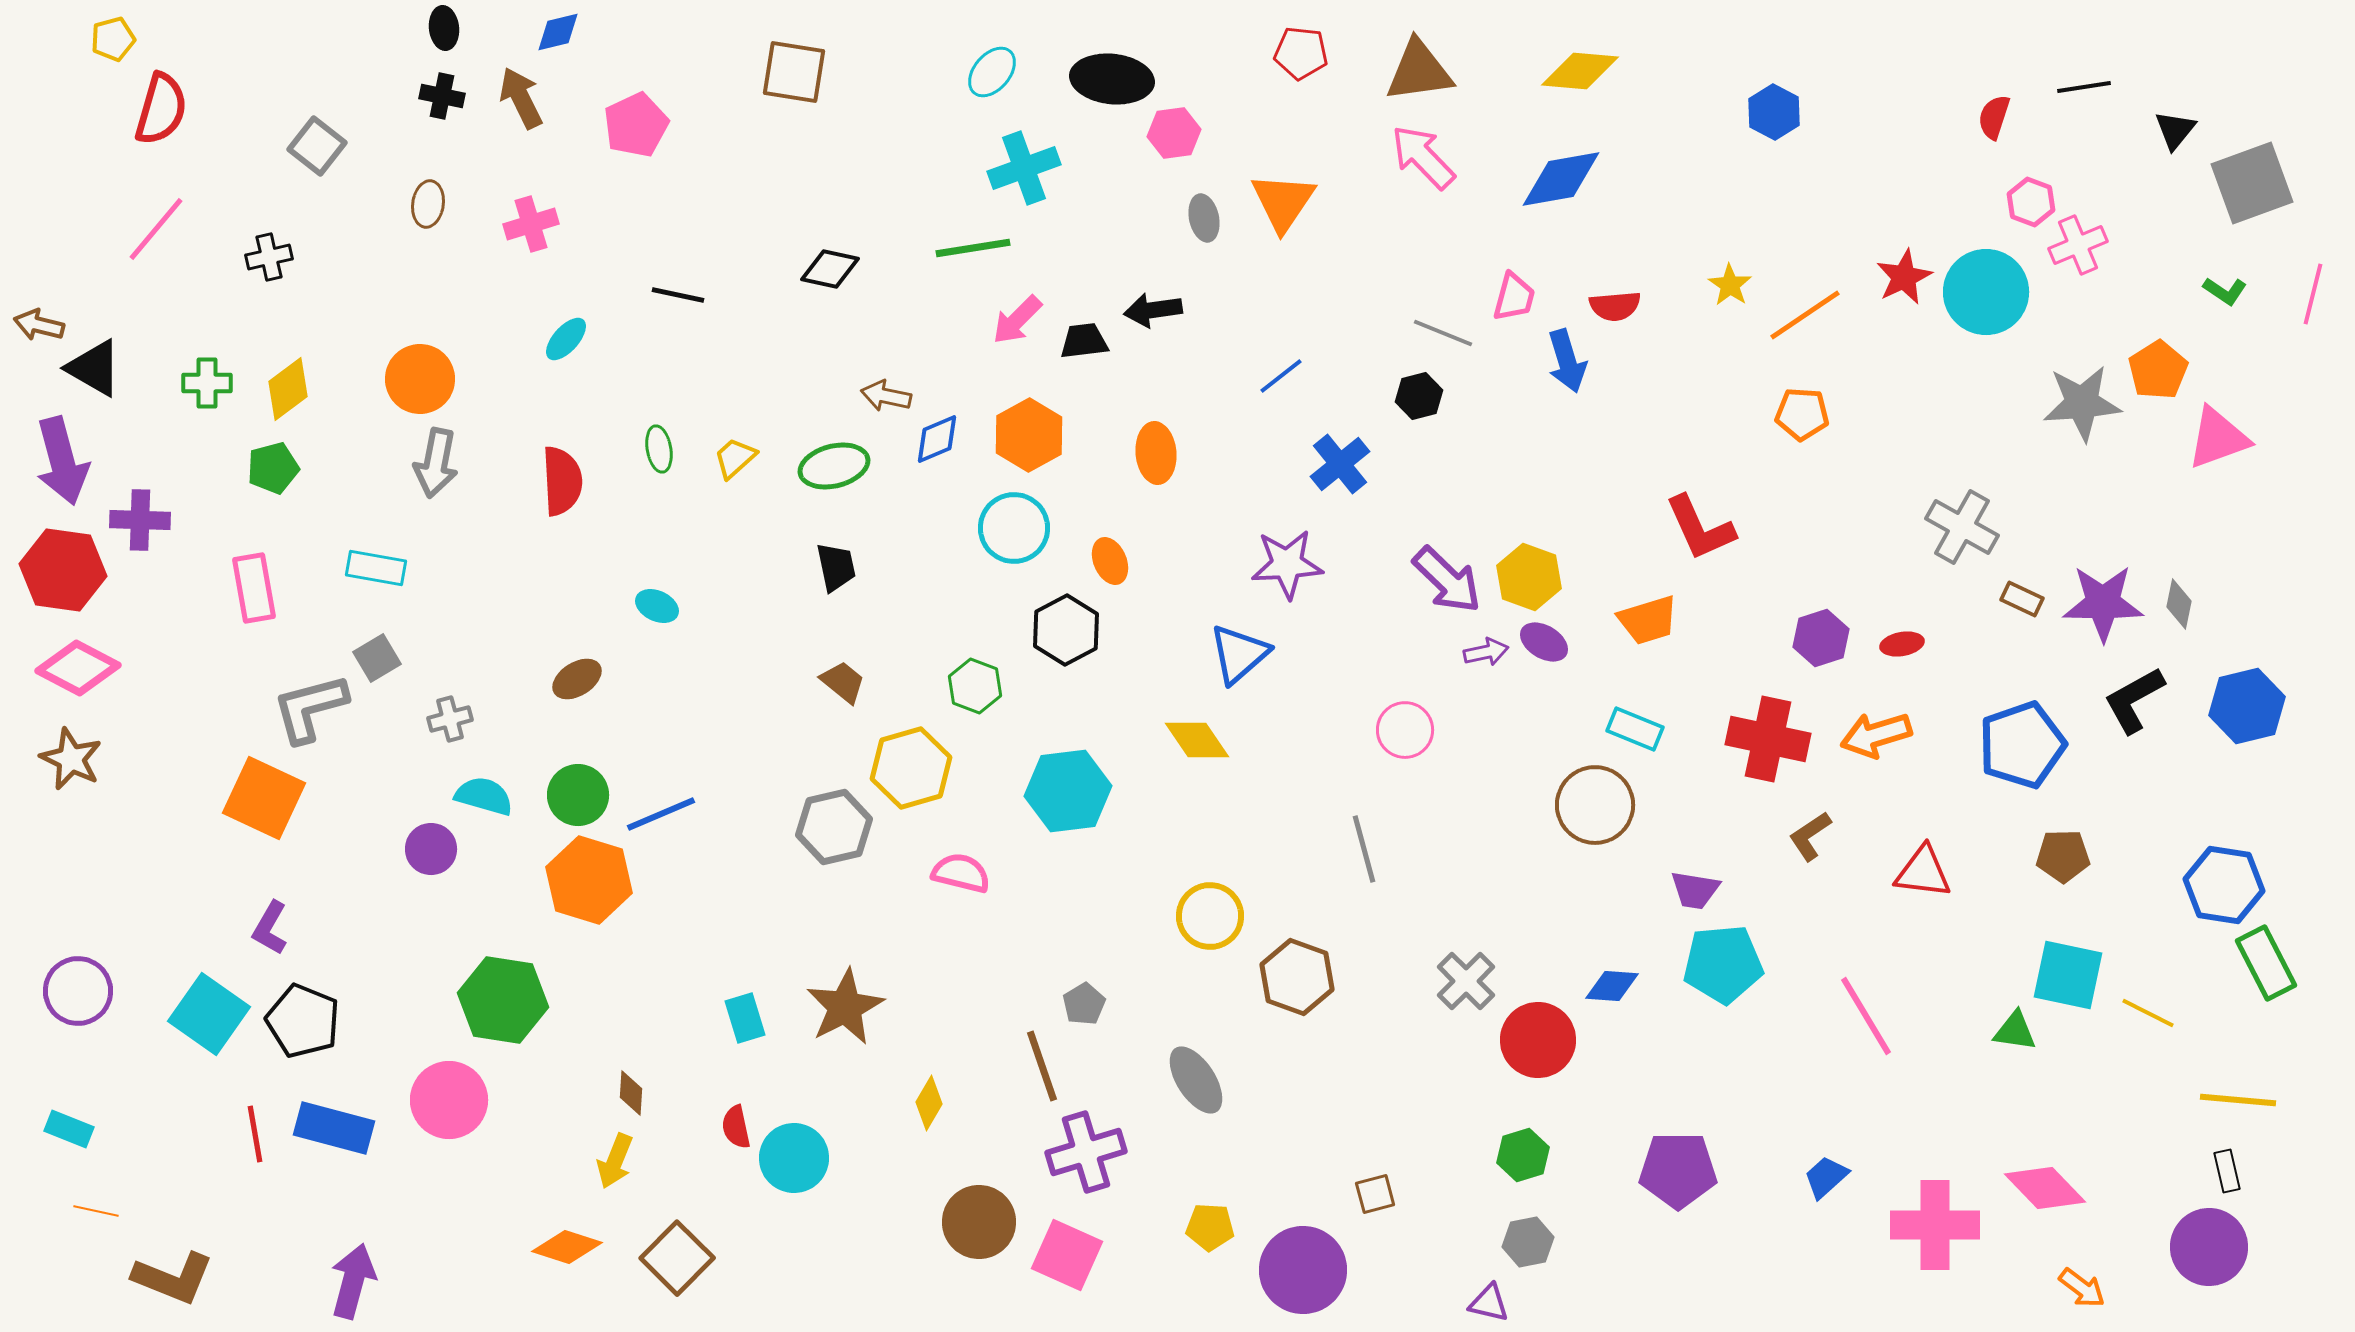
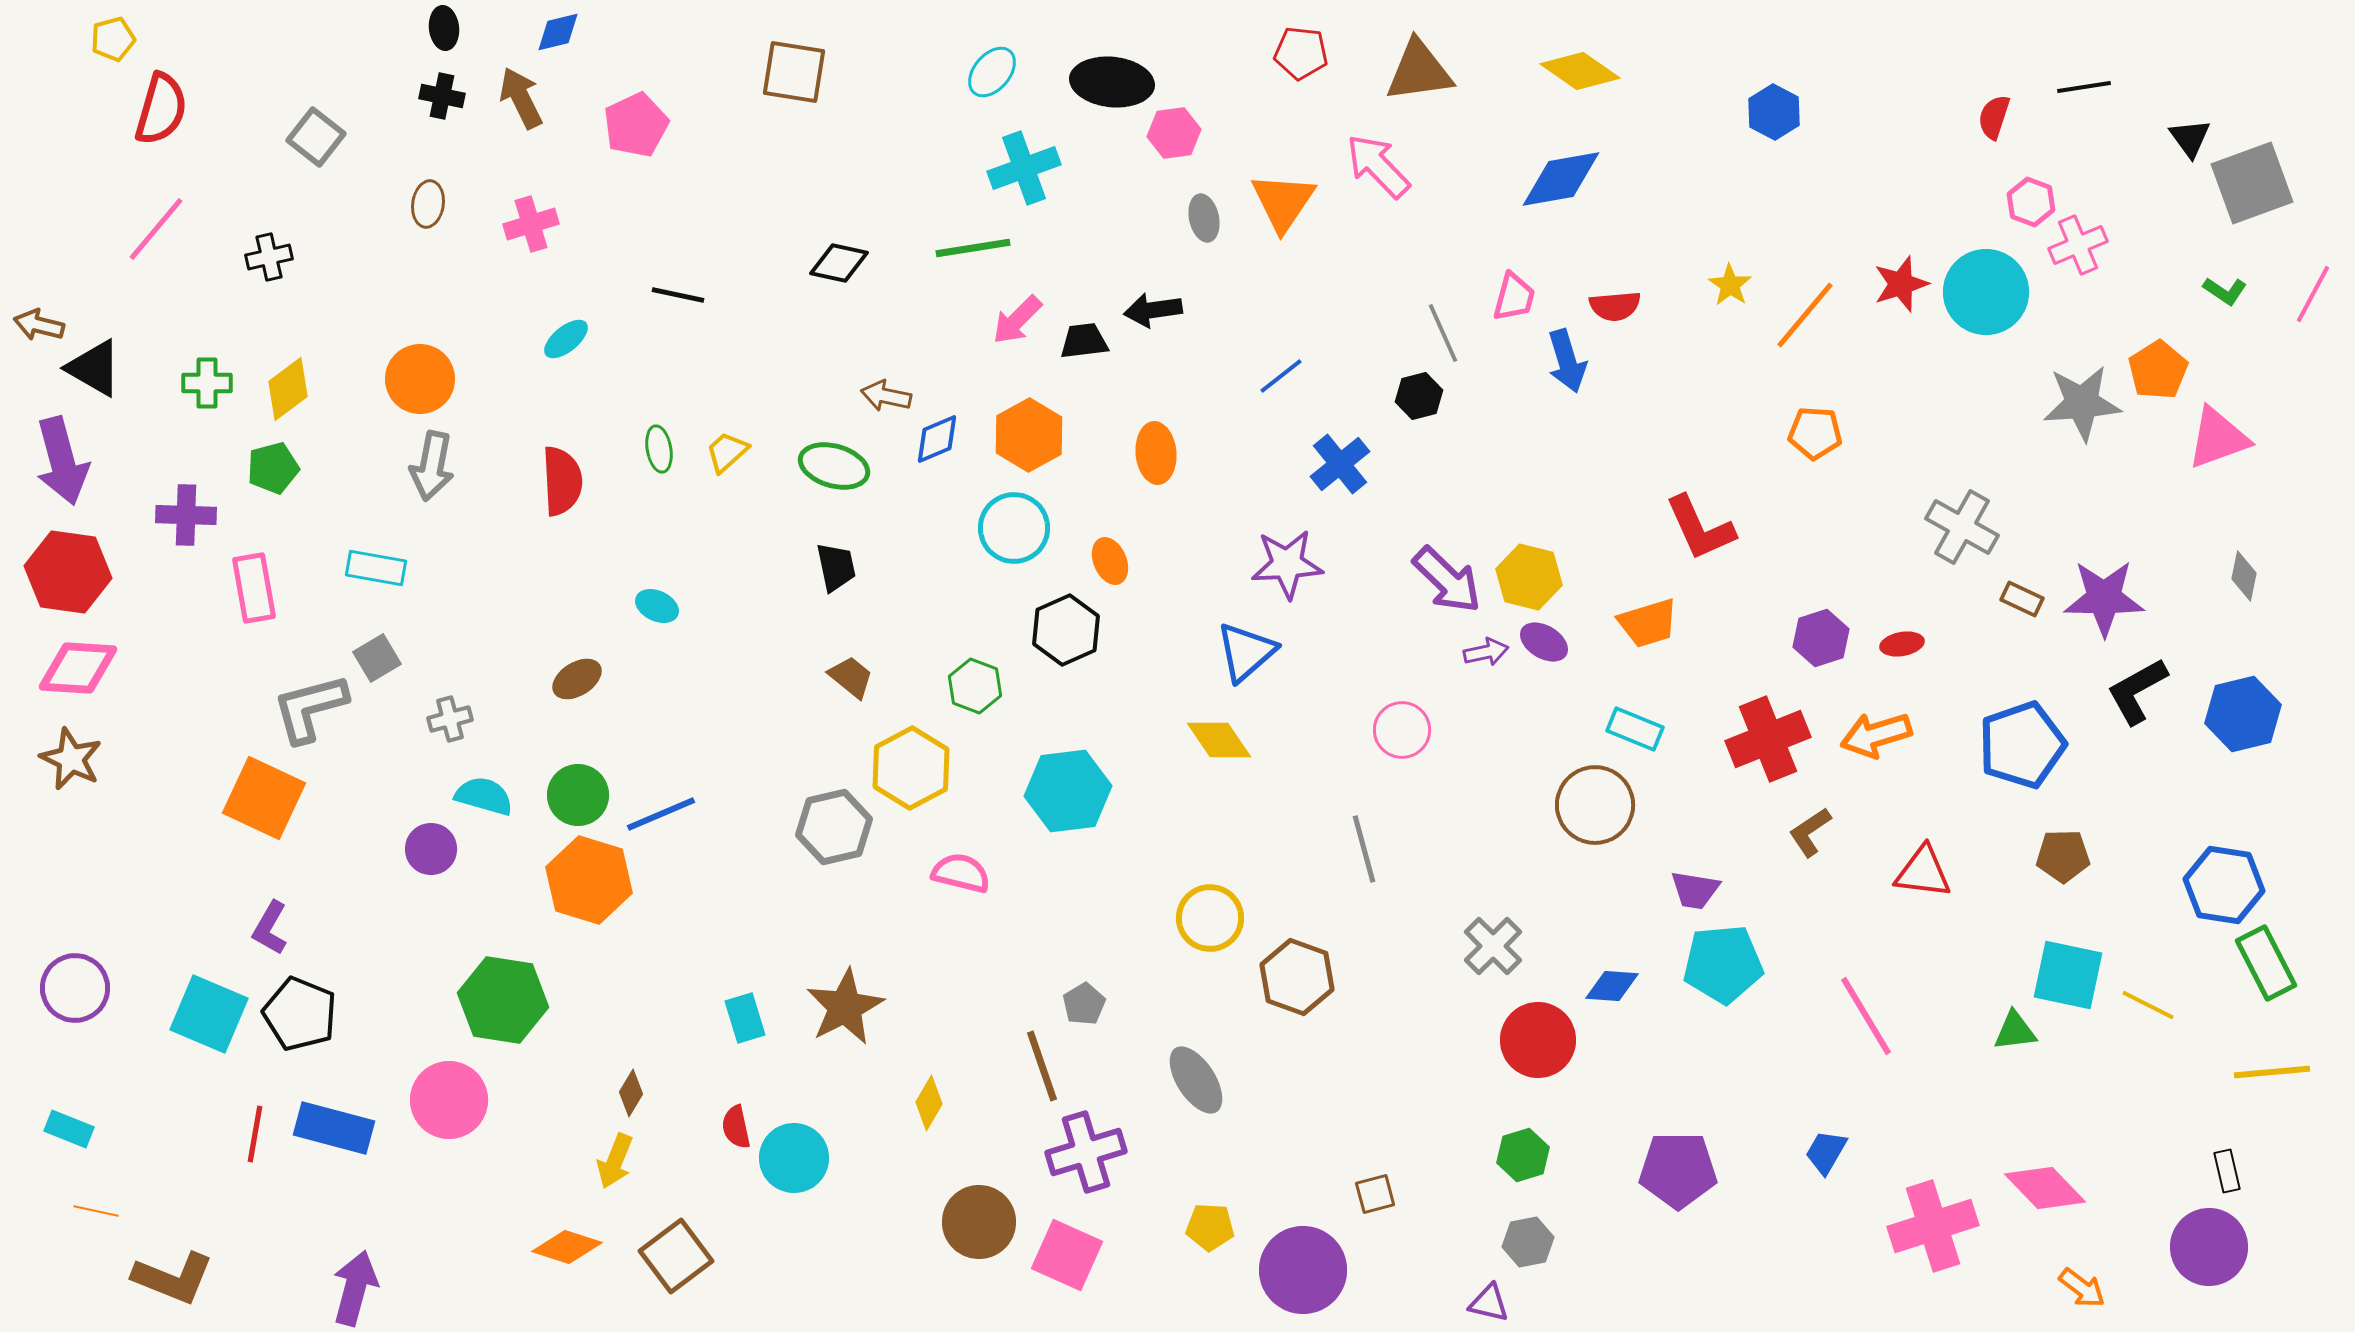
yellow diamond at (1580, 71): rotated 30 degrees clockwise
black ellipse at (1112, 79): moved 3 px down
black triangle at (2175, 130): moved 15 px right, 8 px down; rotated 15 degrees counterclockwise
gray square at (317, 146): moved 1 px left, 9 px up
pink arrow at (1423, 157): moved 45 px left, 9 px down
black diamond at (830, 269): moved 9 px right, 6 px up
red star at (1904, 277): moved 3 px left, 7 px down; rotated 8 degrees clockwise
pink line at (2313, 294): rotated 14 degrees clockwise
orange line at (1805, 315): rotated 16 degrees counterclockwise
gray line at (1443, 333): rotated 44 degrees clockwise
cyan ellipse at (566, 339): rotated 9 degrees clockwise
orange pentagon at (1802, 414): moved 13 px right, 19 px down
yellow trapezoid at (735, 458): moved 8 px left, 6 px up
gray arrow at (436, 463): moved 4 px left, 3 px down
green ellipse at (834, 466): rotated 30 degrees clockwise
purple cross at (140, 520): moved 46 px right, 5 px up
red hexagon at (63, 570): moved 5 px right, 2 px down
yellow hexagon at (1529, 577): rotated 6 degrees counterclockwise
purple star at (2103, 603): moved 1 px right, 5 px up
gray diamond at (2179, 604): moved 65 px right, 28 px up
orange trapezoid at (1648, 620): moved 3 px down
black hexagon at (1066, 630): rotated 4 degrees clockwise
blue triangle at (1239, 654): moved 7 px right, 2 px up
pink diamond at (78, 668): rotated 24 degrees counterclockwise
brown trapezoid at (843, 682): moved 8 px right, 5 px up
black L-shape at (2134, 700): moved 3 px right, 9 px up
blue hexagon at (2247, 706): moved 4 px left, 8 px down
pink circle at (1405, 730): moved 3 px left
red cross at (1768, 739): rotated 34 degrees counterclockwise
yellow diamond at (1197, 740): moved 22 px right
yellow hexagon at (911, 768): rotated 12 degrees counterclockwise
brown L-shape at (1810, 836): moved 4 px up
yellow circle at (1210, 916): moved 2 px down
gray cross at (1466, 981): moved 27 px right, 35 px up
purple circle at (78, 991): moved 3 px left, 3 px up
yellow line at (2148, 1013): moved 8 px up
cyan square at (209, 1014): rotated 12 degrees counterclockwise
black pentagon at (303, 1021): moved 3 px left, 7 px up
green triangle at (2015, 1031): rotated 15 degrees counterclockwise
brown diamond at (631, 1093): rotated 27 degrees clockwise
yellow line at (2238, 1100): moved 34 px right, 28 px up; rotated 10 degrees counterclockwise
red line at (255, 1134): rotated 20 degrees clockwise
blue trapezoid at (1826, 1177): moved 25 px up; rotated 18 degrees counterclockwise
pink cross at (1935, 1225): moved 2 px left, 1 px down; rotated 18 degrees counterclockwise
brown square at (677, 1258): moved 1 px left, 2 px up; rotated 8 degrees clockwise
purple arrow at (353, 1281): moved 2 px right, 7 px down
